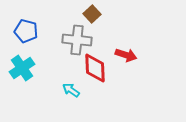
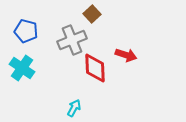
gray cross: moved 5 px left; rotated 28 degrees counterclockwise
cyan cross: rotated 20 degrees counterclockwise
cyan arrow: moved 3 px right, 18 px down; rotated 84 degrees clockwise
